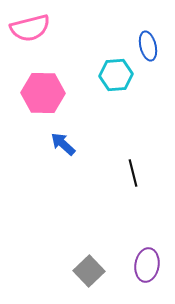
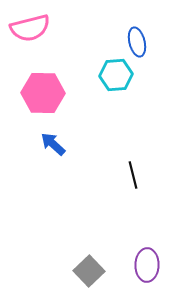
blue ellipse: moved 11 px left, 4 px up
blue arrow: moved 10 px left
black line: moved 2 px down
purple ellipse: rotated 8 degrees counterclockwise
